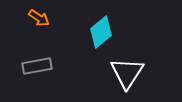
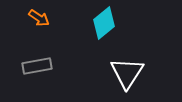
cyan diamond: moved 3 px right, 9 px up
